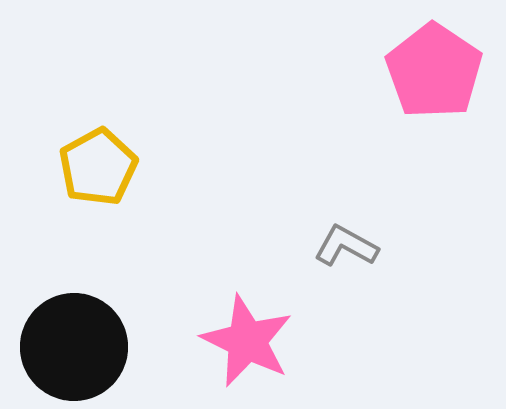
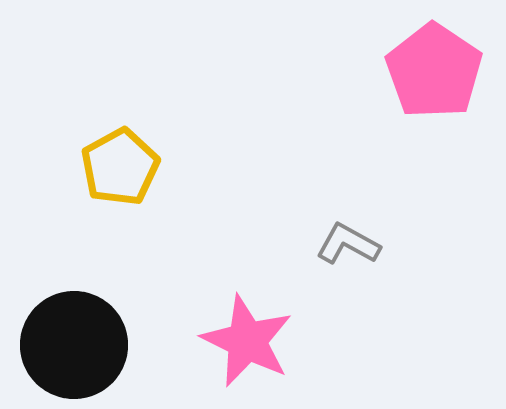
yellow pentagon: moved 22 px right
gray L-shape: moved 2 px right, 2 px up
black circle: moved 2 px up
